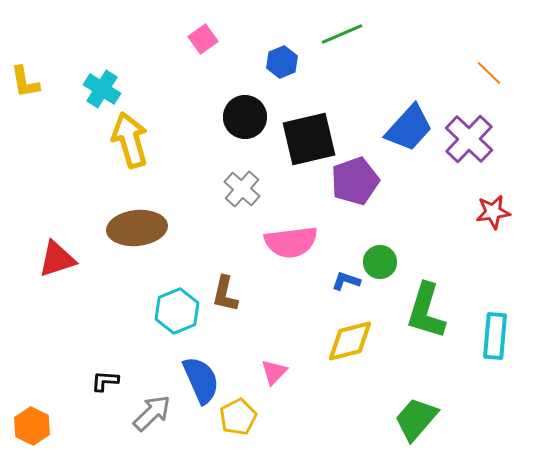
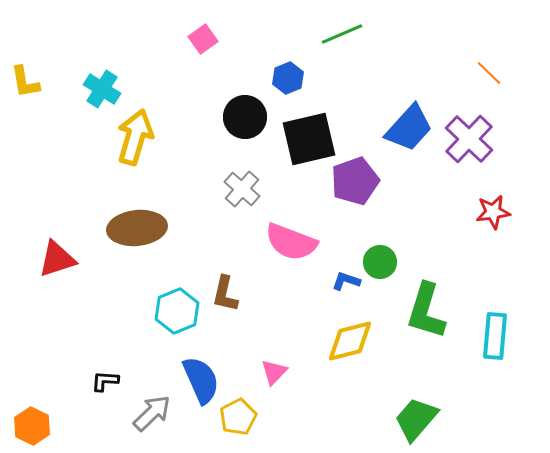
blue hexagon: moved 6 px right, 16 px down
yellow arrow: moved 5 px right, 3 px up; rotated 32 degrees clockwise
pink semicircle: rotated 28 degrees clockwise
